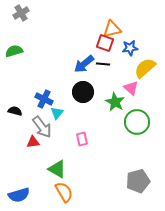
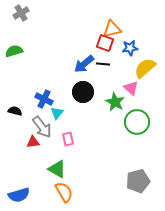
pink rectangle: moved 14 px left
